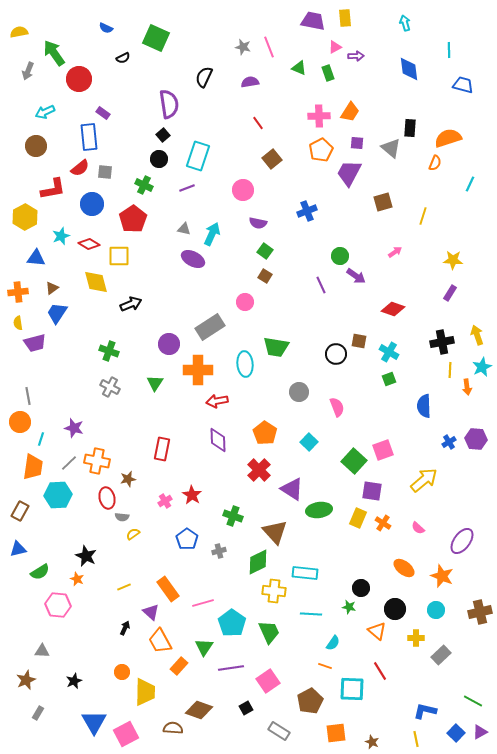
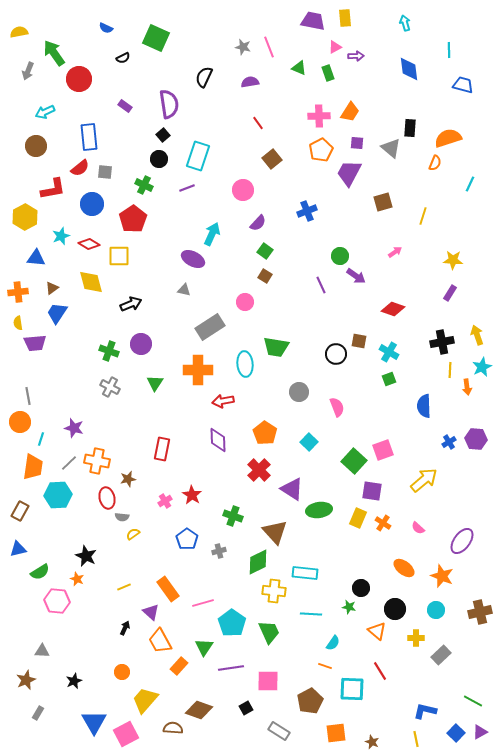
purple rectangle at (103, 113): moved 22 px right, 7 px up
purple semicircle at (258, 223): rotated 60 degrees counterclockwise
gray triangle at (184, 229): moved 61 px down
yellow diamond at (96, 282): moved 5 px left
purple trapezoid at (35, 343): rotated 10 degrees clockwise
purple circle at (169, 344): moved 28 px left
red arrow at (217, 401): moved 6 px right
pink hexagon at (58, 605): moved 1 px left, 4 px up
pink square at (268, 681): rotated 35 degrees clockwise
yellow trapezoid at (145, 692): moved 8 px down; rotated 140 degrees counterclockwise
